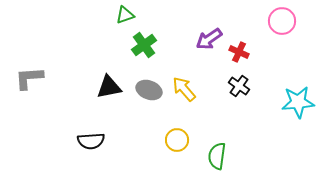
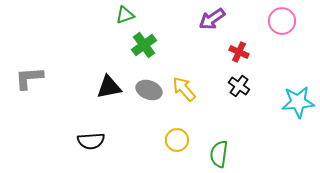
purple arrow: moved 3 px right, 20 px up
green semicircle: moved 2 px right, 2 px up
